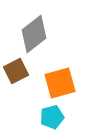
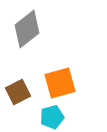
gray diamond: moved 7 px left, 5 px up
brown square: moved 2 px right, 21 px down
